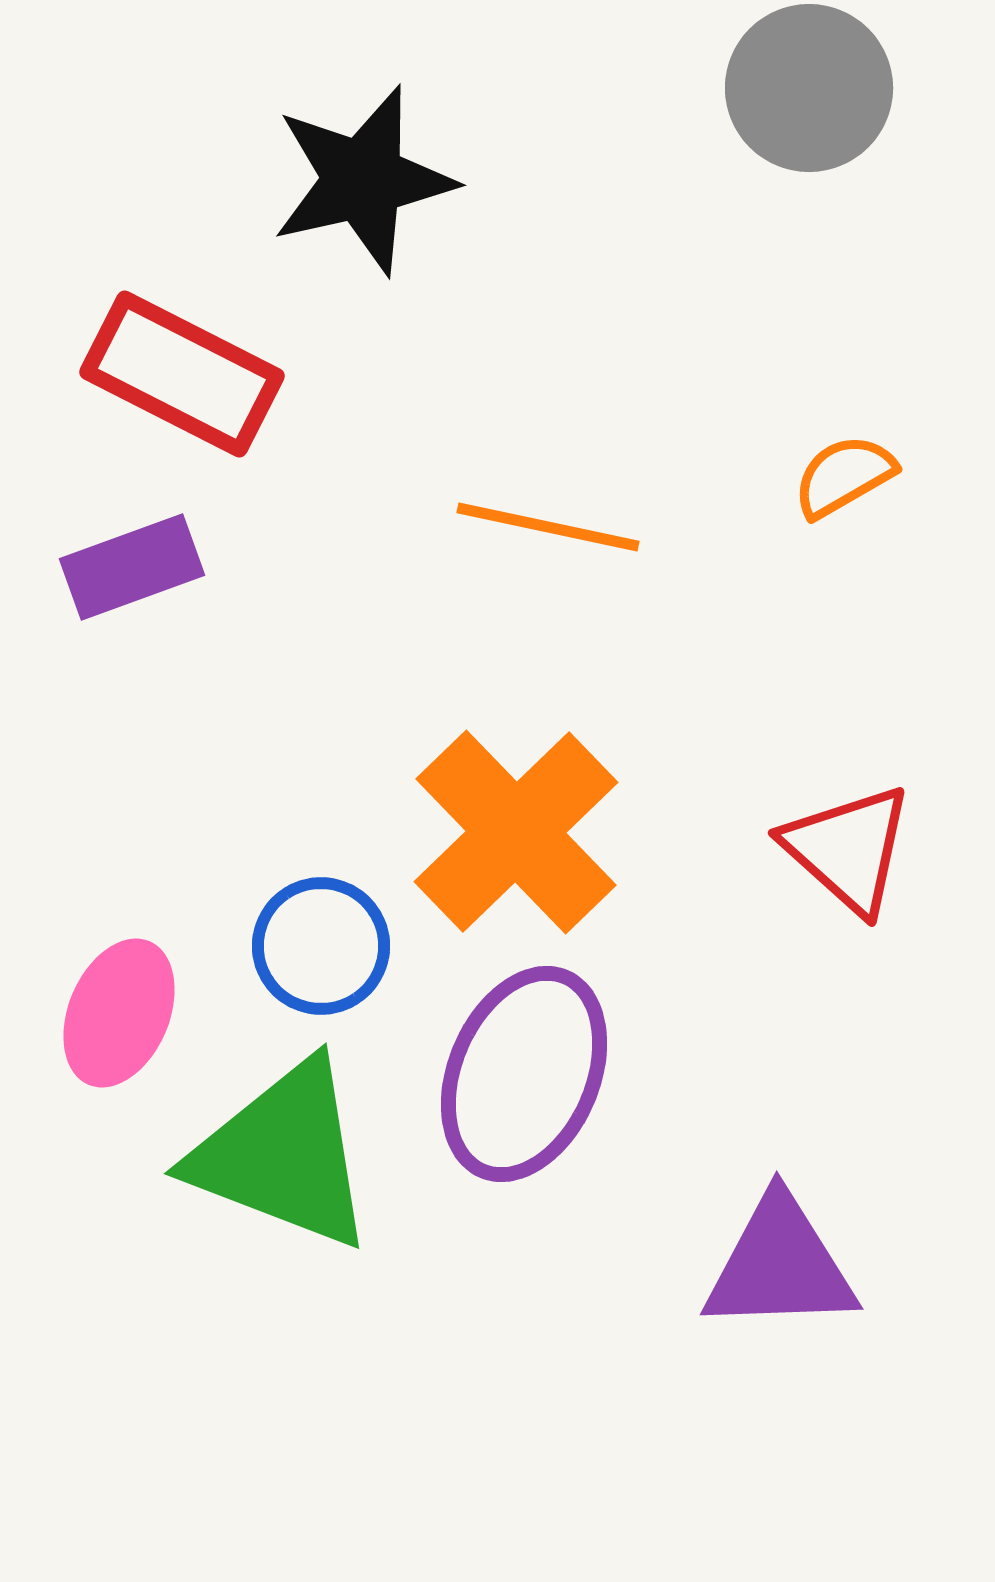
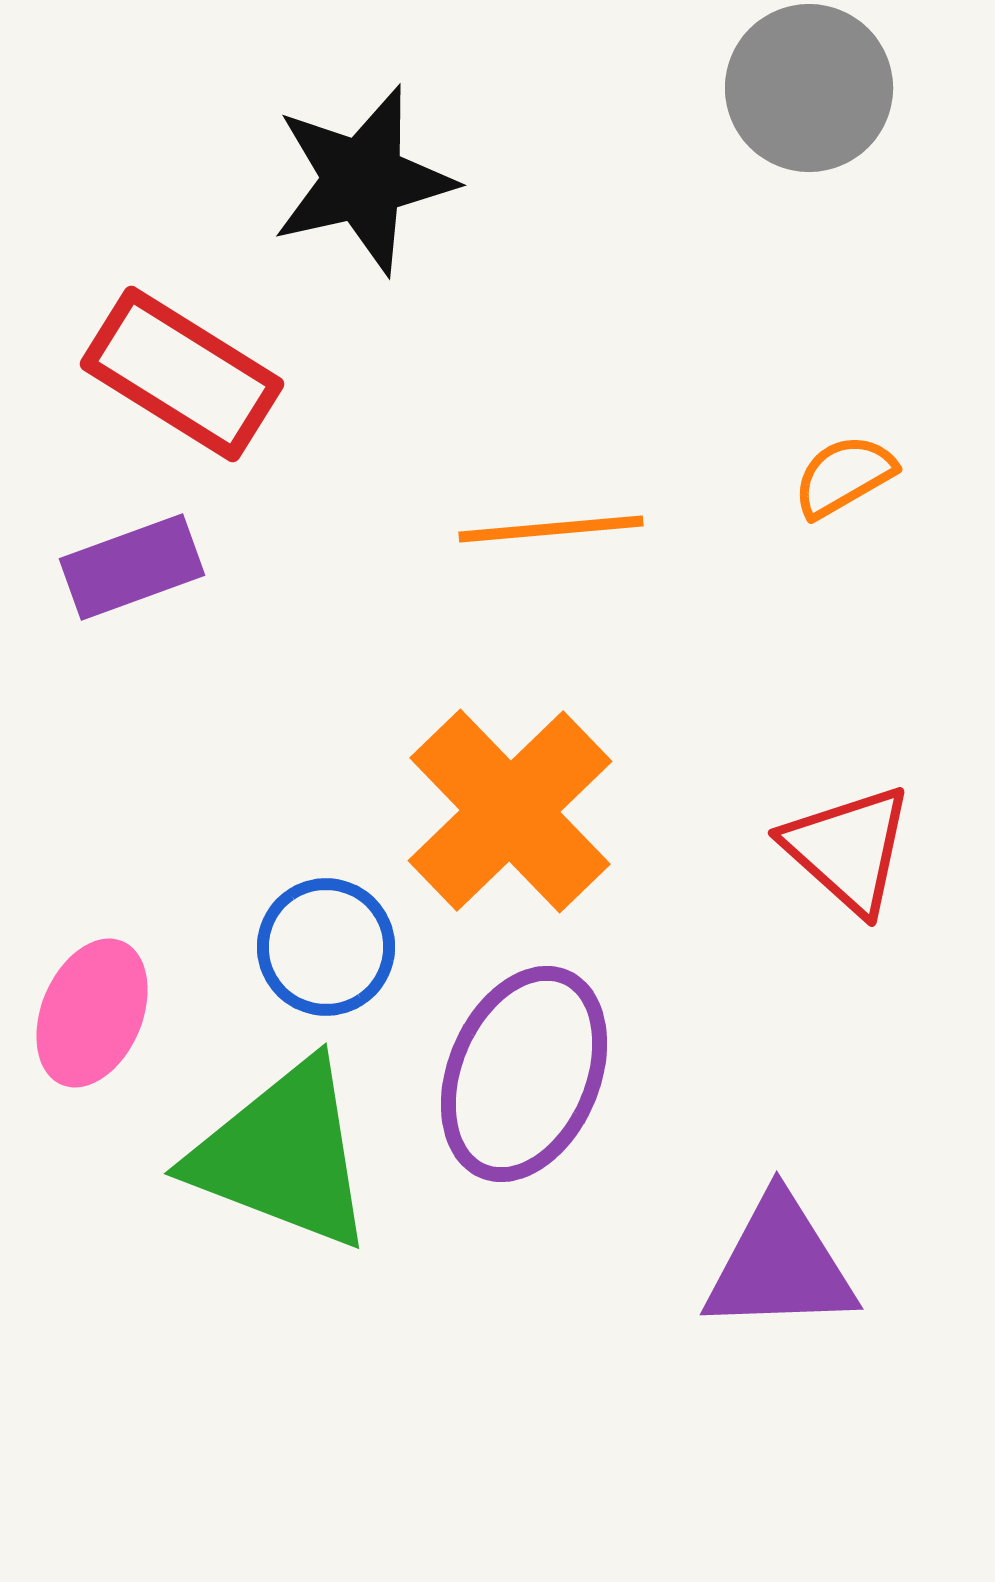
red rectangle: rotated 5 degrees clockwise
orange line: moved 3 px right, 2 px down; rotated 17 degrees counterclockwise
orange cross: moved 6 px left, 21 px up
blue circle: moved 5 px right, 1 px down
pink ellipse: moved 27 px left
